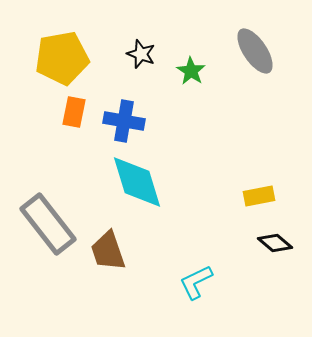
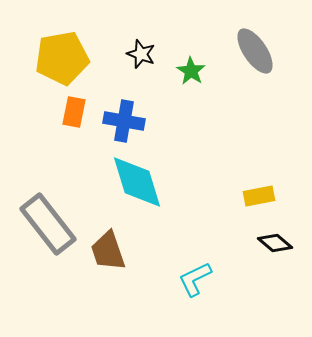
cyan L-shape: moved 1 px left, 3 px up
